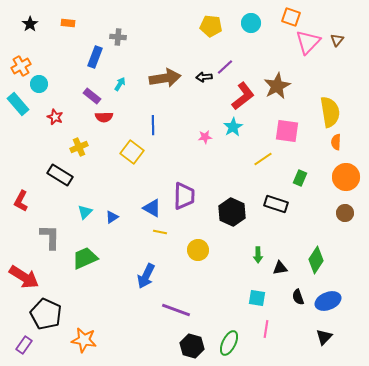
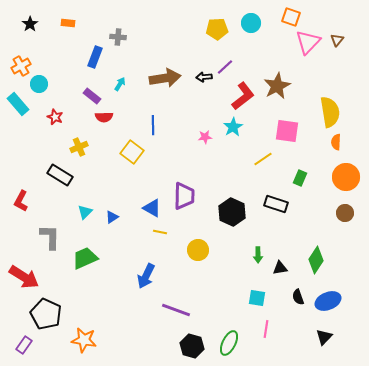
yellow pentagon at (211, 26): moved 6 px right, 3 px down; rotated 10 degrees counterclockwise
